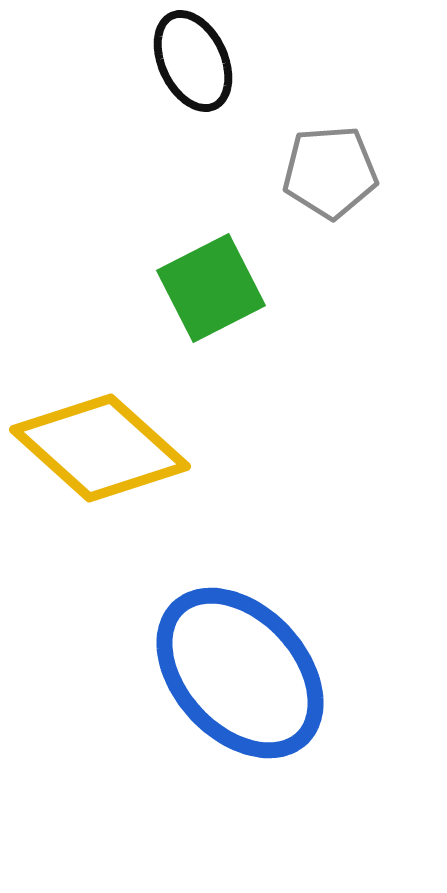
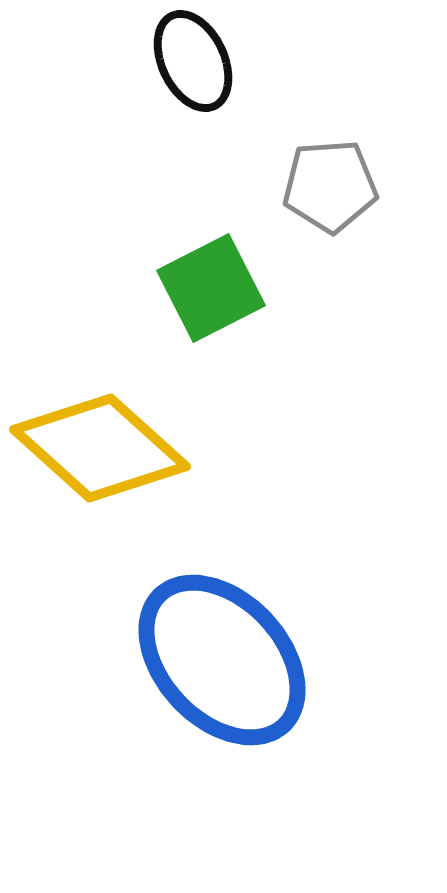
gray pentagon: moved 14 px down
blue ellipse: moved 18 px left, 13 px up
